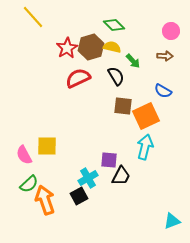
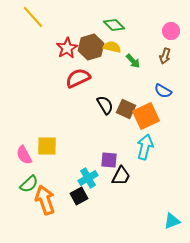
brown arrow: rotated 105 degrees clockwise
black semicircle: moved 11 px left, 29 px down
brown square: moved 3 px right, 3 px down; rotated 18 degrees clockwise
